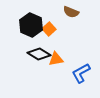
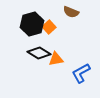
black hexagon: moved 1 px right, 1 px up; rotated 20 degrees clockwise
orange square: moved 2 px up
black diamond: moved 1 px up
